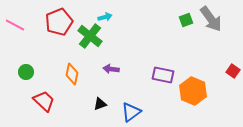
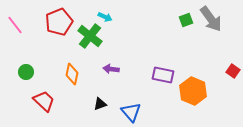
cyan arrow: rotated 40 degrees clockwise
pink line: rotated 24 degrees clockwise
blue triangle: rotated 35 degrees counterclockwise
